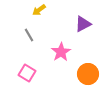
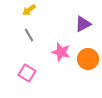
yellow arrow: moved 10 px left
pink star: rotated 24 degrees counterclockwise
orange circle: moved 15 px up
